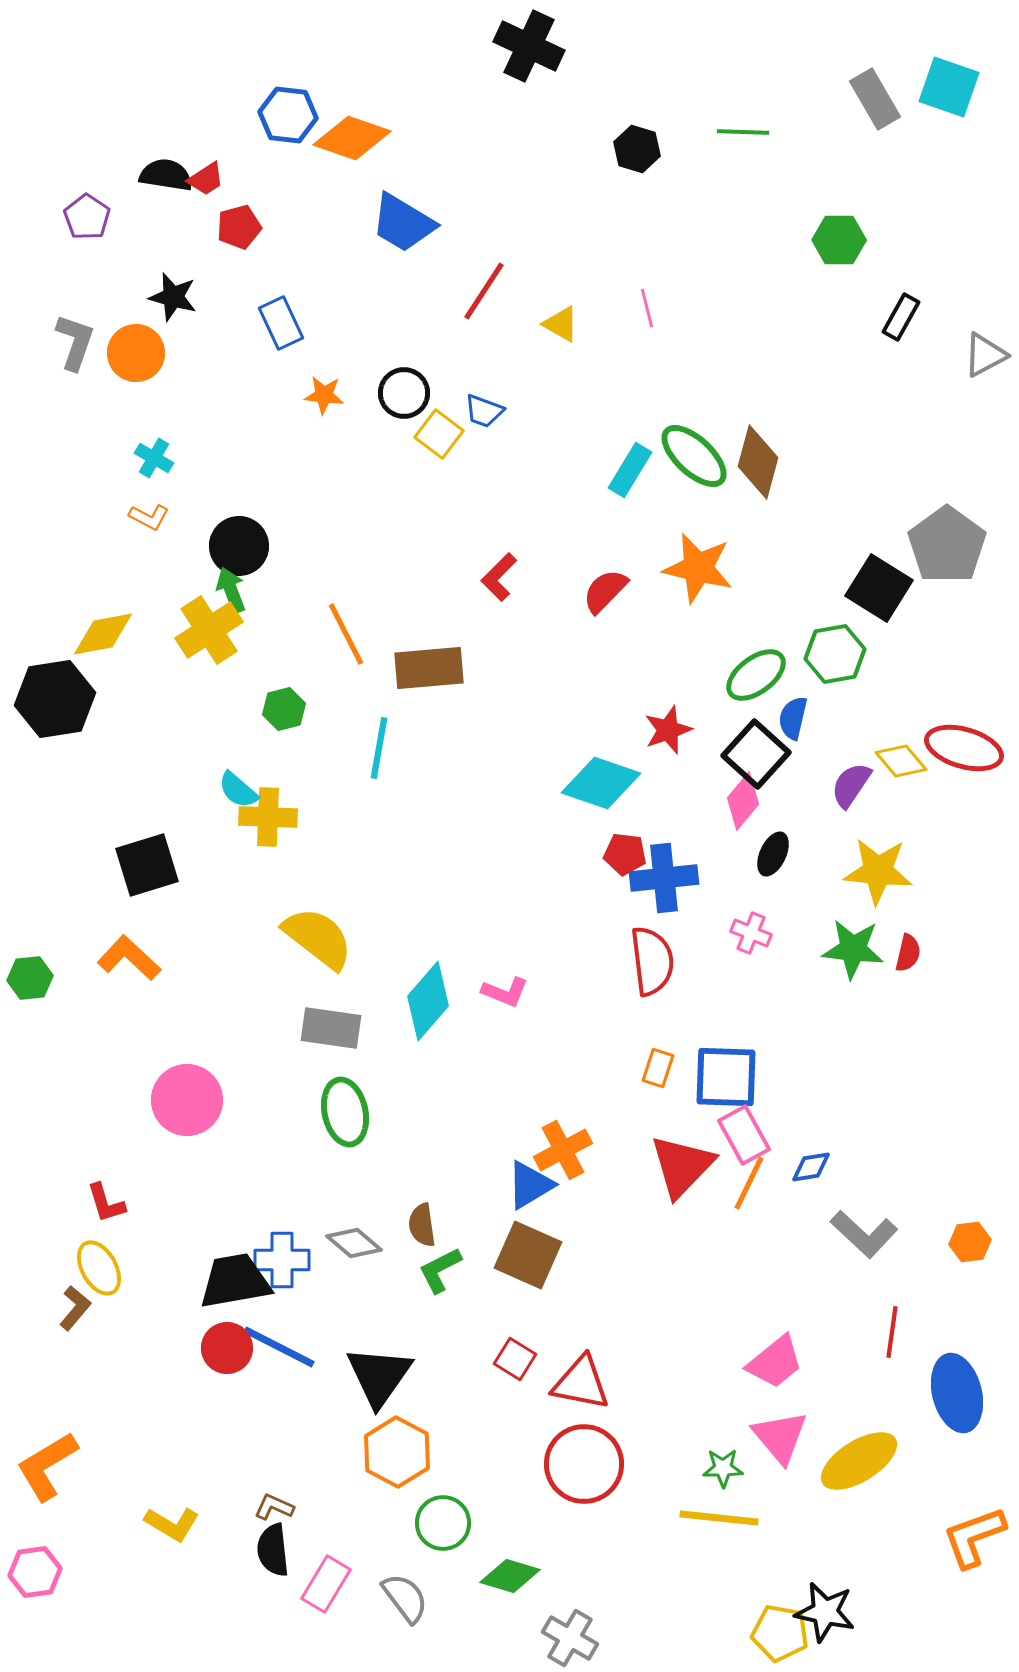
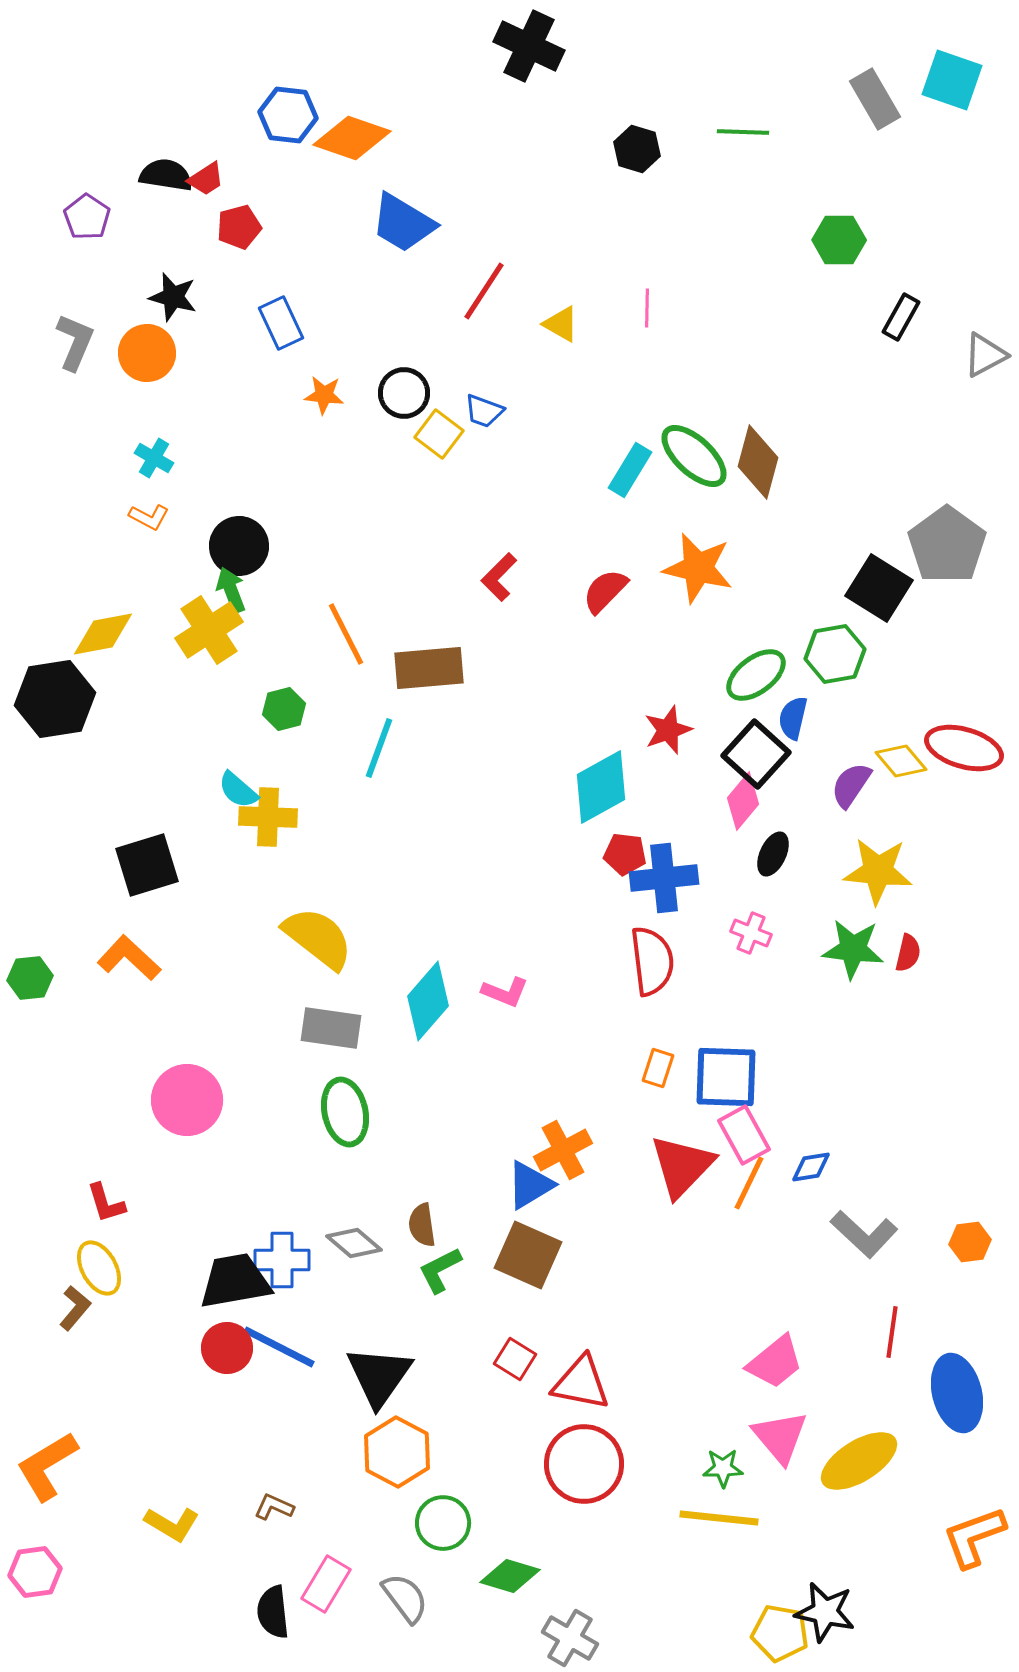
cyan square at (949, 87): moved 3 px right, 7 px up
pink line at (647, 308): rotated 15 degrees clockwise
gray L-shape at (75, 342): rotated 4 degrees clockwise
orange circle at (136, 353): moved 11 px right
cyan line at (379, 748): rotated 10 degrees clockwise
cyan diamond at (601, 783): moved 4 px down; rotated 48 degrees counterclockwise
black semicircle at (273, 1550): moved 62 px down
